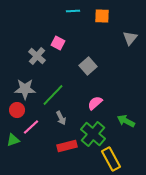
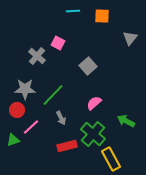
pink semicircle: moved 1 px left
